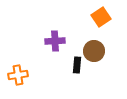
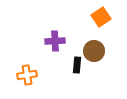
orange cross: moved 9 px right
